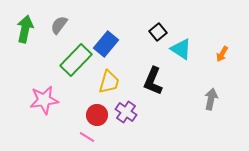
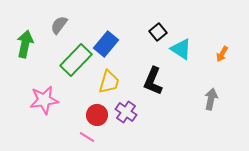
green arrow: moved 15 px down
